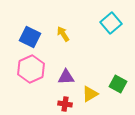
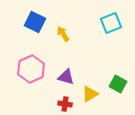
cyan square: rotated 20 degrees clockwise
blue square: moved 5 px right, 15 px up
purple triangle: rotated 18 degrees clockwise
